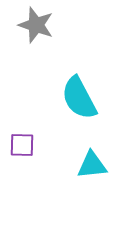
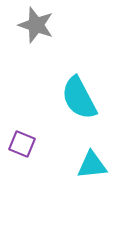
purple square: moved 1 px up; rotated 20 degrees clockwise
